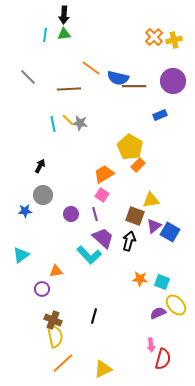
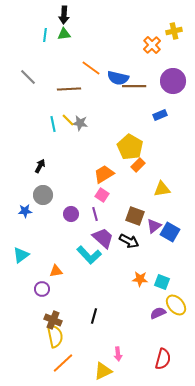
orange cross at (154, 37): moved 2 px left, 8 px down
yellow cross at (174, 40): moved 9 px up
yellow triangle at (151, 200): moved 11 px right, 11 px up
black arrow at (129, 241): rotated 102 degrees clockwise
pink arrow at (151, 345): moved 33 px left, 9 px down
yellow triangle at (103, 369): moved 2 px down
